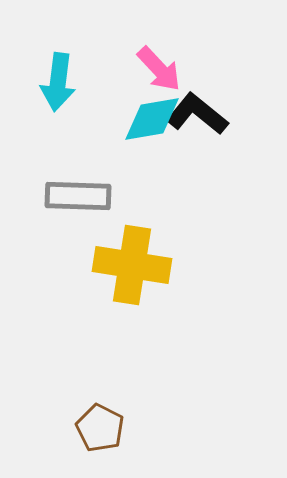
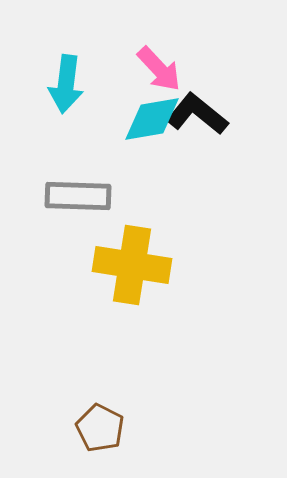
cyan arrow: moved 8 px right, 2 px down
